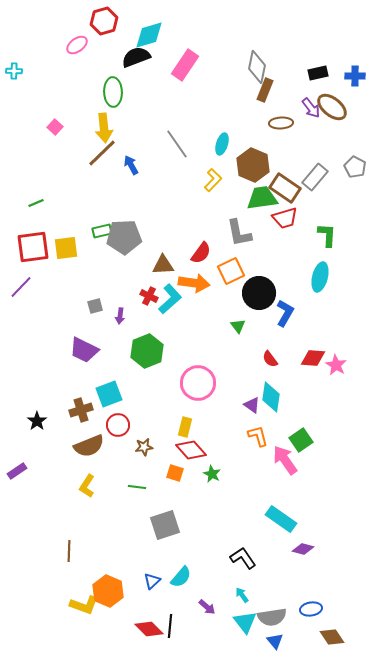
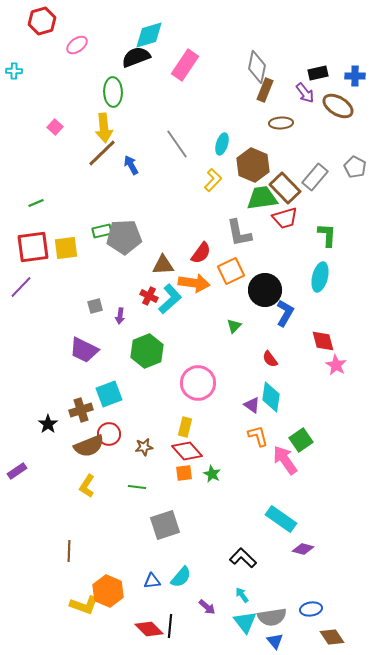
red hexagon at (104, 21): moved 62 px left
brown ellipse at (332, 107): moved 6 px right, 1 px up; rotated 8 degrees counterclockwise
purple arrow at (311, 108): moved 6 px left, 15 px up
brown rectangle at (285, 188): rotated 12 degrees clockwise
black circle at (259, 293): moved 6 px right, 3 px up
green triangle at (238, 326): moved 4 px left; rotated 21 degrees clockwise
red diamond at (313, 358): moved 10 px right, 17 px up; rotated 70 degrees clockwise
black star at (37, 421): moved 11 px right, 3 px down
red circle at (118, 425): moved 9 px left, 9 px down
red diamond at (191, 450): moved 4 px left, 1 px down
orange square at (175, 473): moved 9 px right; rotated 24 degrees counterclockwise
black L-shape at (243, 558): rotated 12 degrees counterclockwise
blue triangle at (152, 581): rotated 36 degrees clockwise
